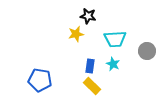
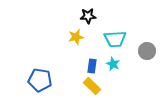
black star: rotated 14 degrees counterclockwise
yellow star: moved 3 px down
blue rectangle: moved 2 px right
